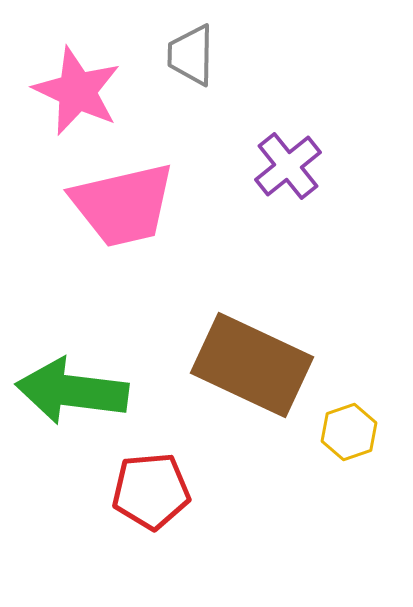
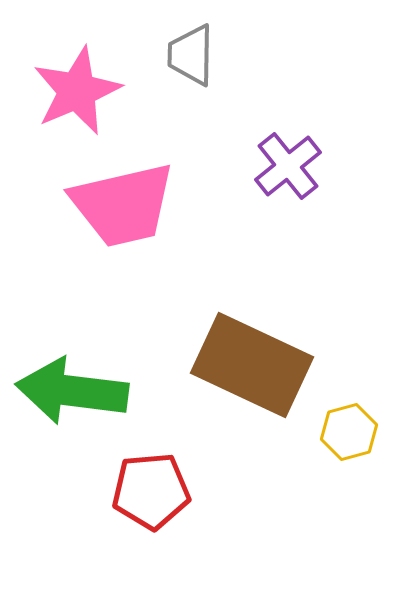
pink star: rotated 24 degrees clockwise
yellow hexagon: rotated 4 degrees clockwise
